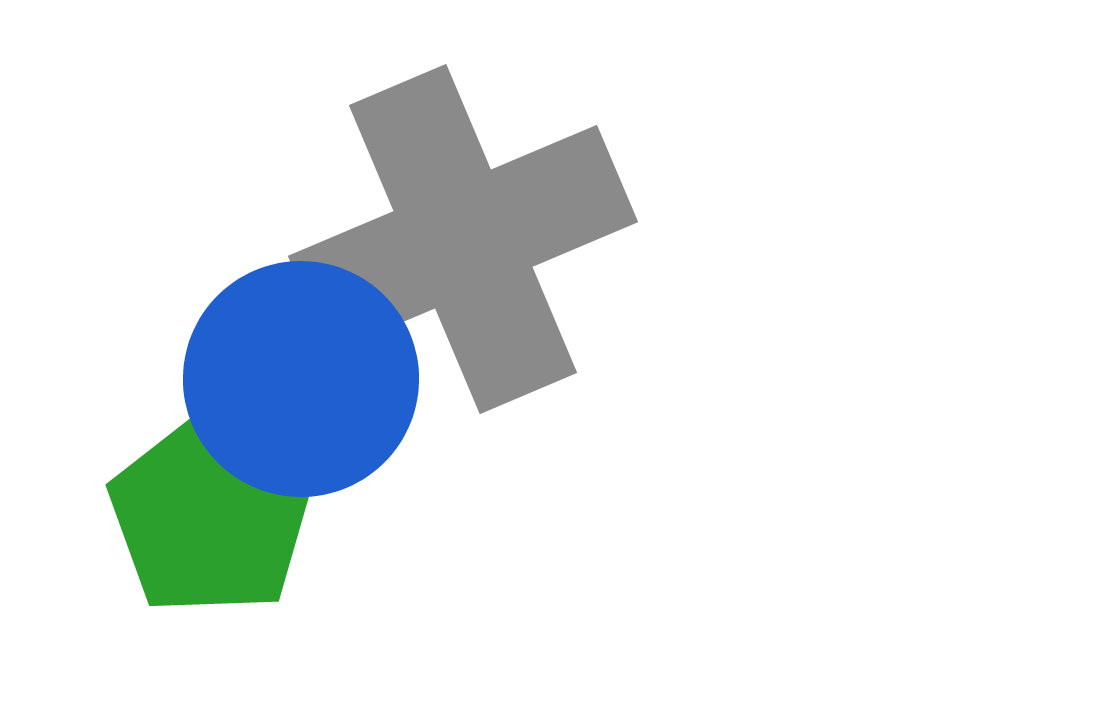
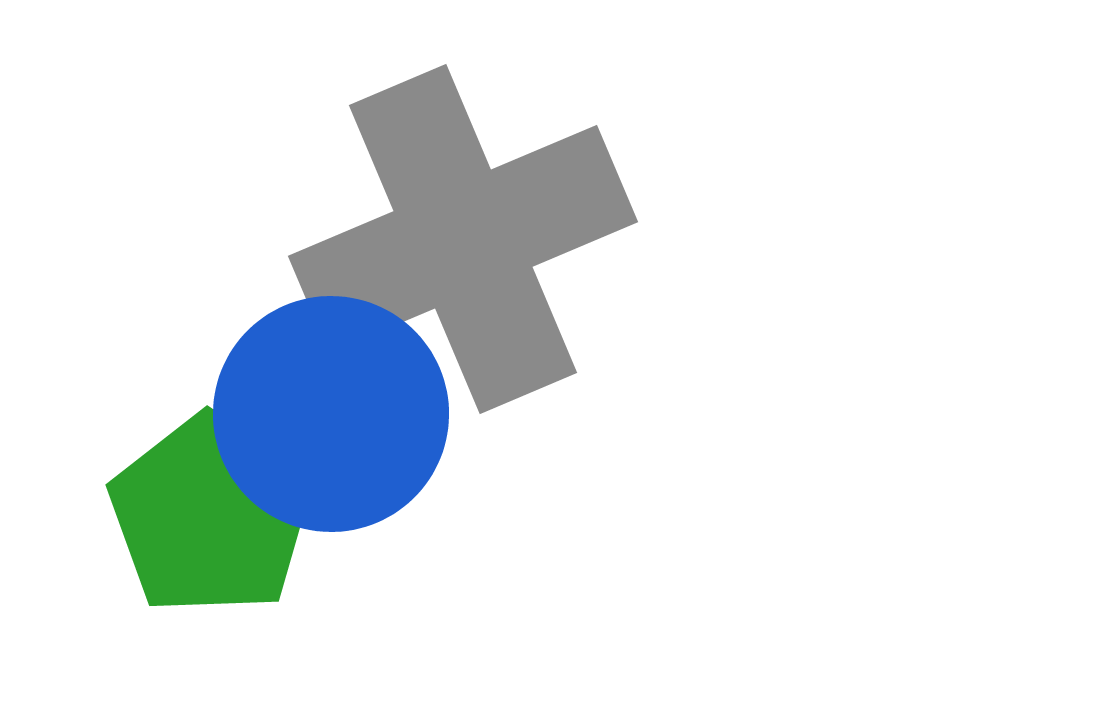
blue circle: moved 30 px right, 35 px down
